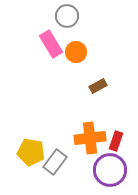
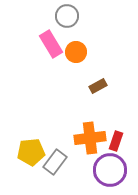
yellow pentagon: rotated 16 degrees counterclockwise
